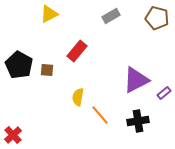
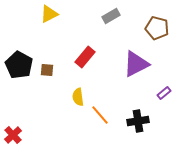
brown pentagon: moved 10 px down
red rectangle: moved 8 px right, 6 px down
purple triangle: moved 16 px up
yellow semicircle: rotated 18 degrees counterclockwise
